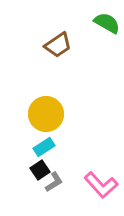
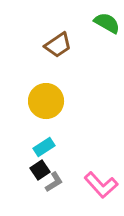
yellow circle: moved 13 px up
